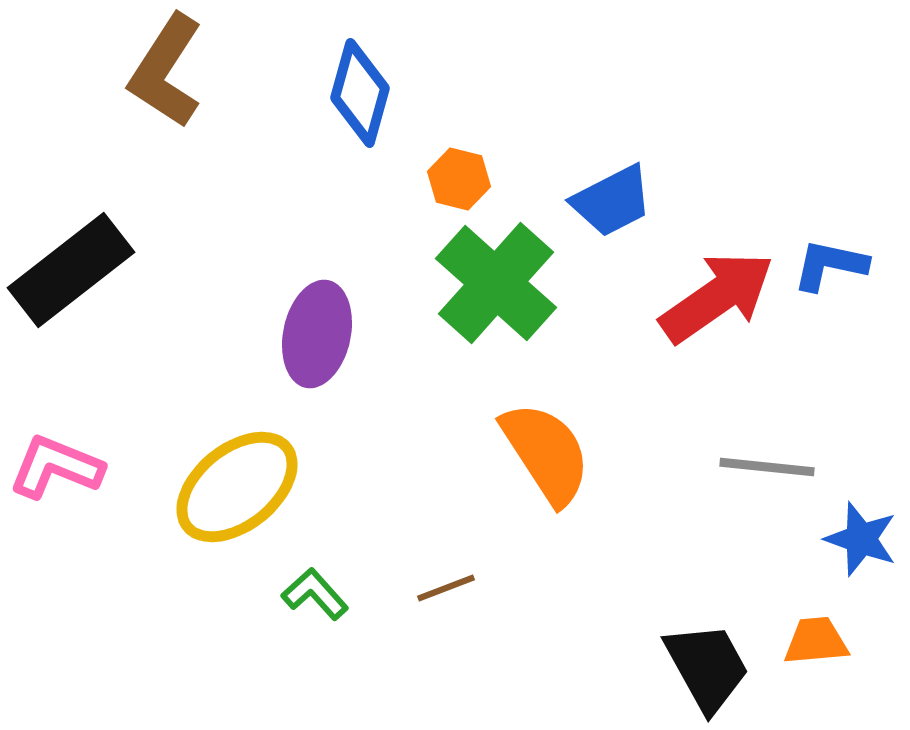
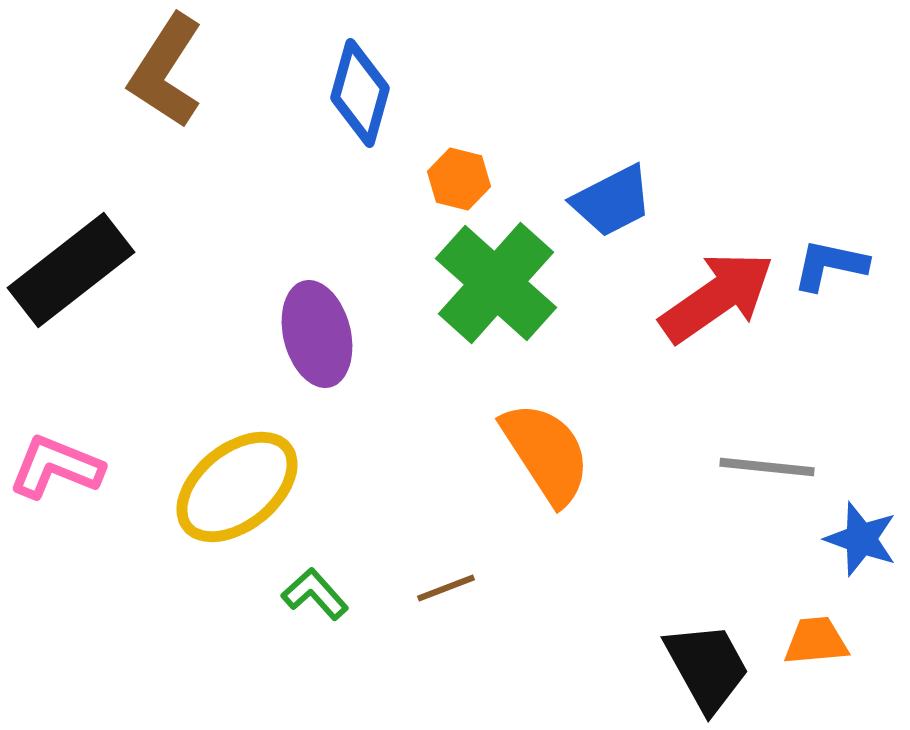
purple ellipse: rotated 26 degrees counterclockwise
